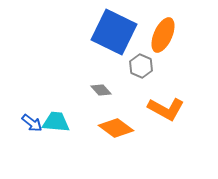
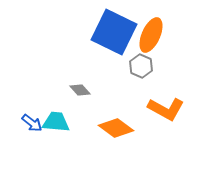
orange ellipse: moved 12 px left
gray diamond: moved 21 px left
